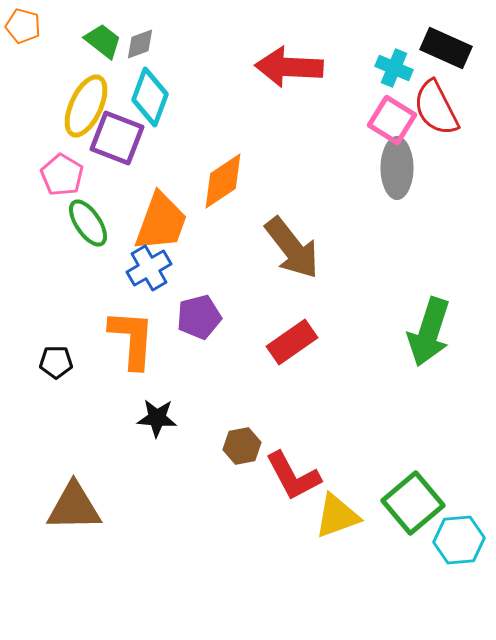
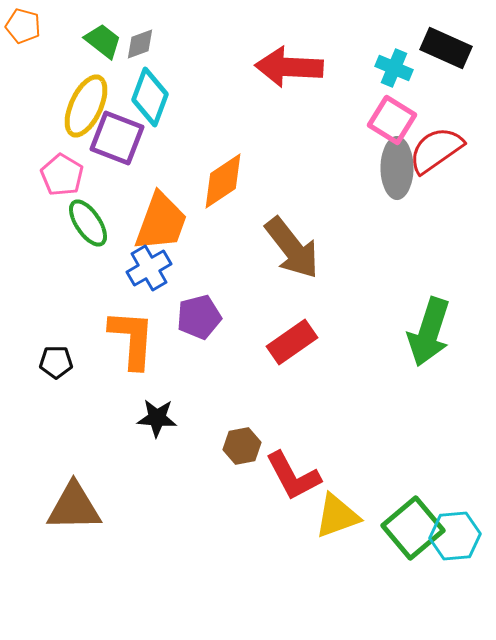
red semicircle: moved 42 px down; rotated 82 degrees clockwise
green square: moved 25 px down
cyan hexagon: moved 4 px left, 4 px up
